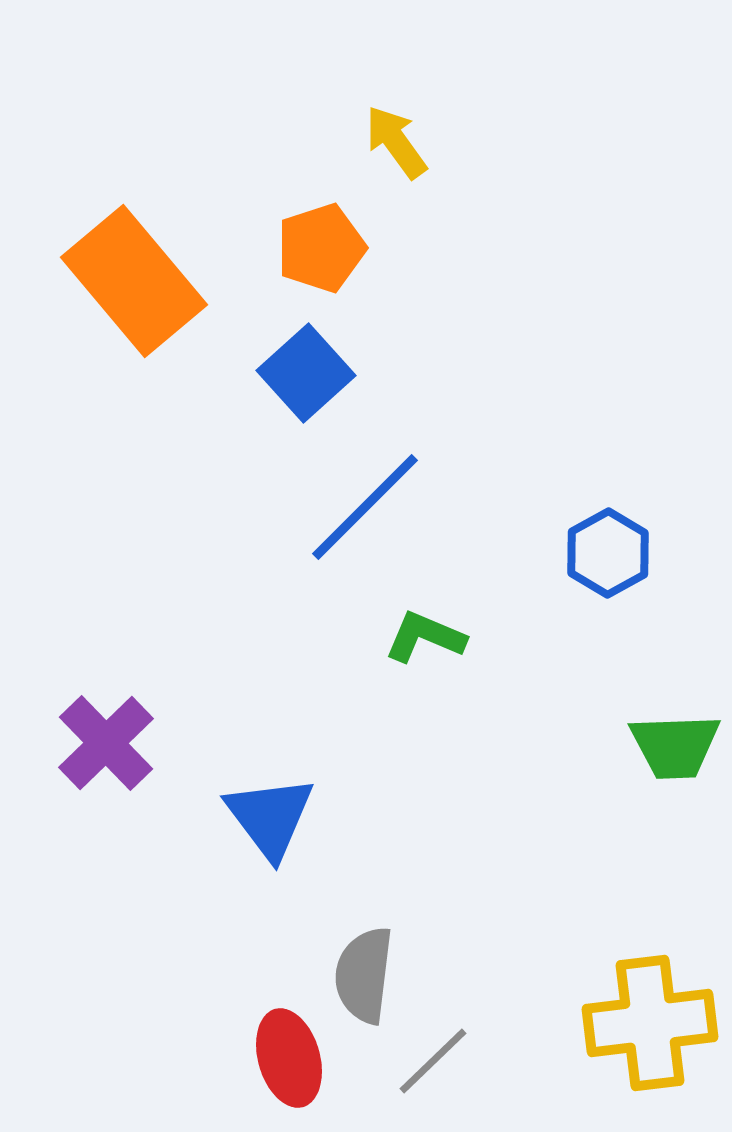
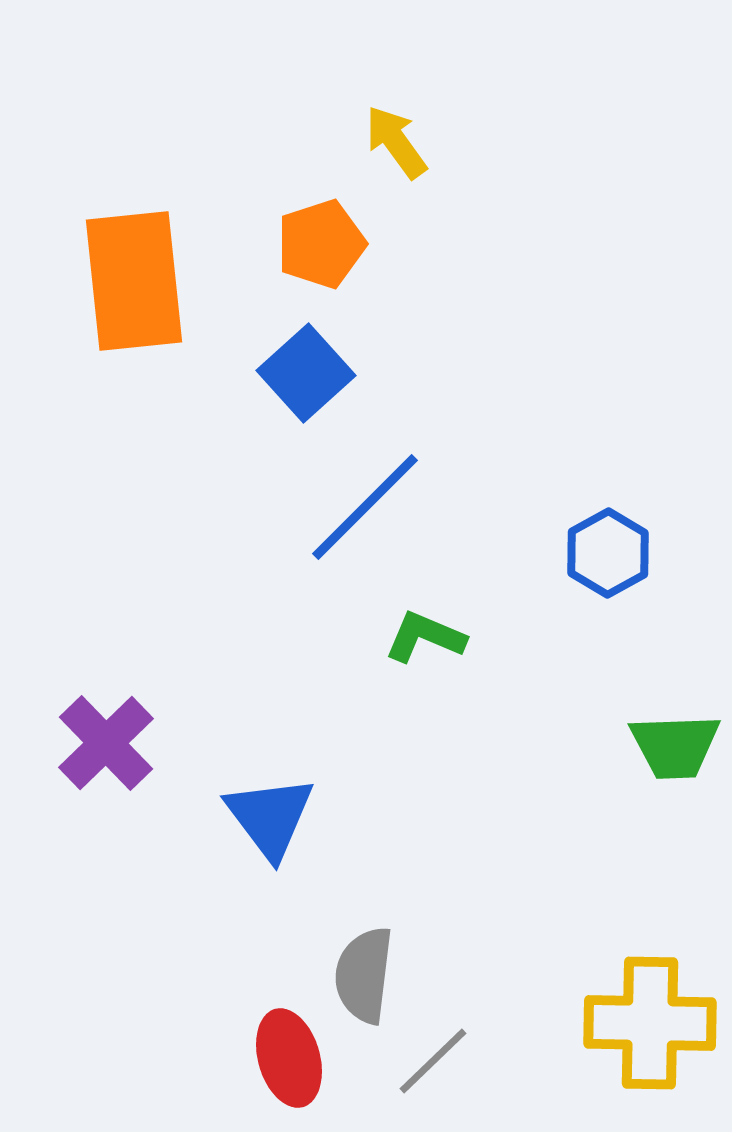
orange pentagon: moved 4 px up
orange rectangle: rotated 34 degrees clockwise
yellow cross: rotated 8 degrees clockwise
